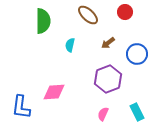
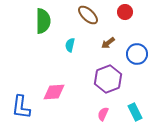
cyan rectangle: moved 2 px left
